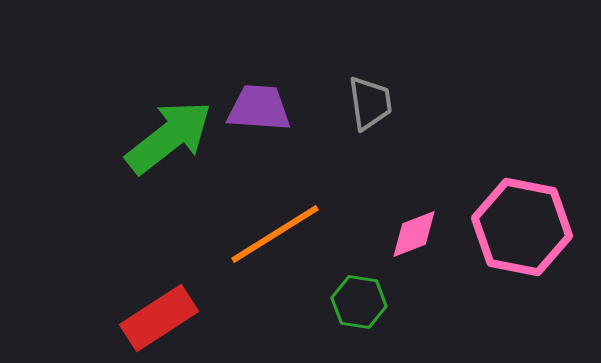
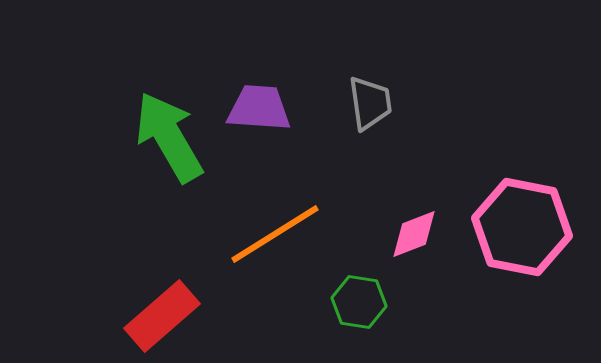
green arrow: rotated 82 degrees counterclockwise
red rectangle: moved 3 px right, 2 px up; rotated 8 degrees counterclockwise
